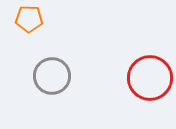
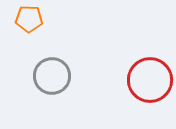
red circle: moved 2 px down
